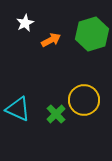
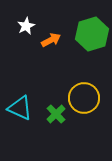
white star: moved 1 px right, 3 px down
yellow circle: moved 2 px up
cyan triangle: moved 2 px right, 1 px up
